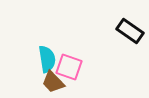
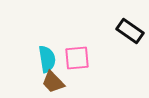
pink square: moved 8 px right, 9 px up; rotated 24 degrees counterclockwise
